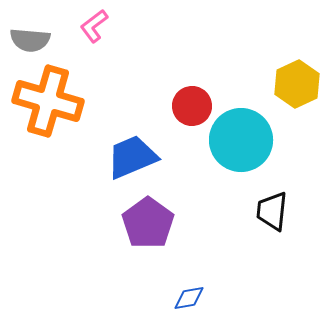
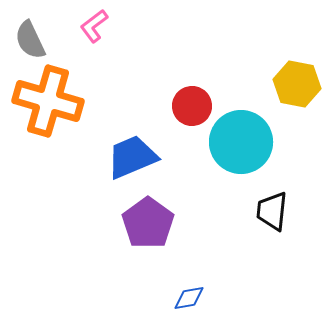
gray semicircle: rotated 60 degrees clockwise
yellow hexagon: rotated 24 degrees counterclockwise
cyan circle: moved 2 px down
